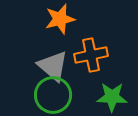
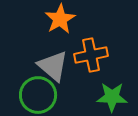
orange star: rotated 16 degrees counterclockwise
green circle: moved 15 px left
